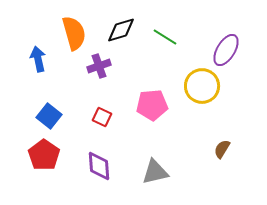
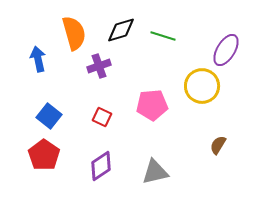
green line: moved 2 px left, 1 px up; rotated 15 degrees counterclockwise
brown semicircle: moved 4 px left, 4 px up
purple diamond: moved 2 px right; rotated 60 degrees clockwise
